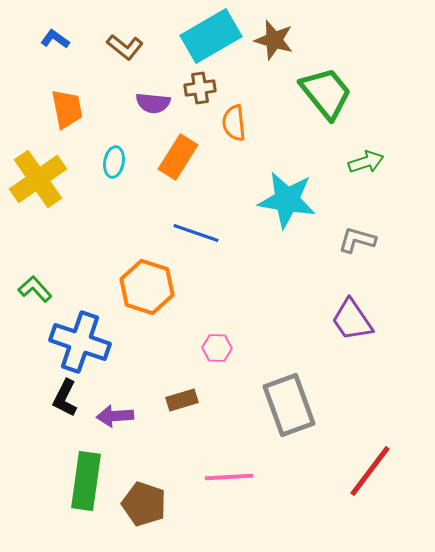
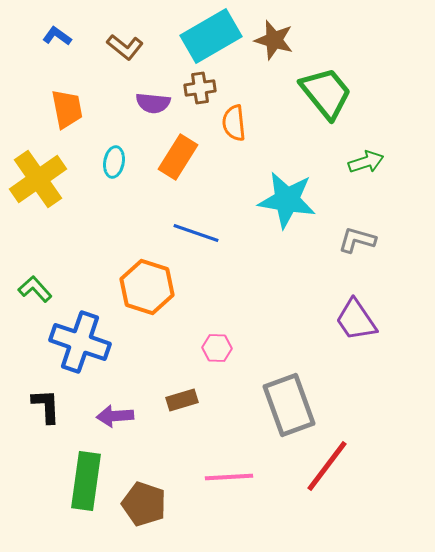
blue L-shape: moved 2 px right, 3 px up
purple trapezoid: moved 4 px right
black L-shape: moved 19 px left, 8 px down; rotated 150 degrees clockwise
red line: moved 43 px left, 5 px up
